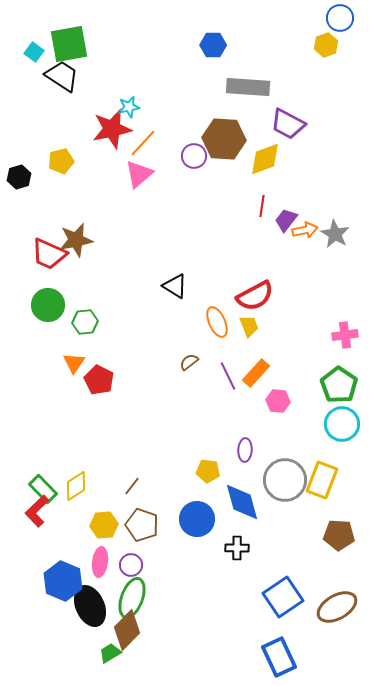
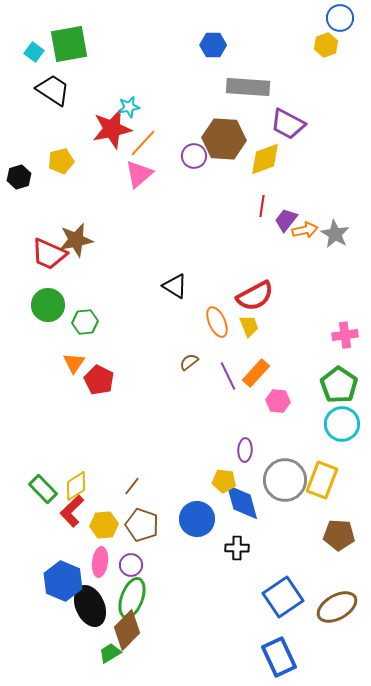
black trapezoid at (62, 76): moved 9 px left, 14 px down
yellow pentagon at (208, 471): moved 16 px right, 10 px down
red L-shape at (37, 511): moved 35 px right
